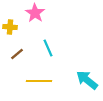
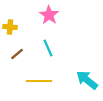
pink star: moved 14 px right, 2 px down
